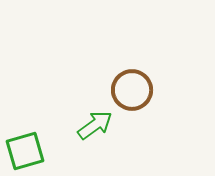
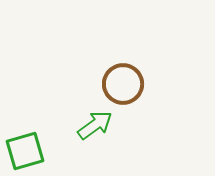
brown circle: moved 9 px left, 6 px up
